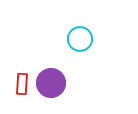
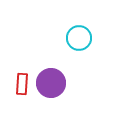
cyan circle: moved 1 px left, 1 px up
